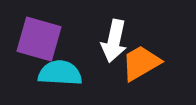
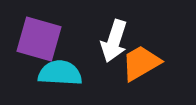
white arrow: rotated 6 degrees clockwise
